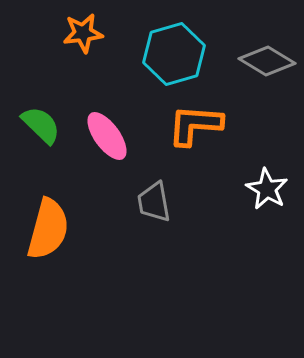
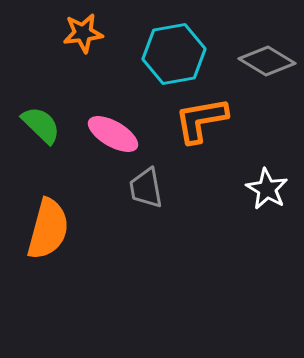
cyan hexagon: rotated 6 degrees clockwise
orange L-shape: moved 6 px right, 5 px up; rotated 14 degrees counterclockwise
pink ellipse: moved 6 px right, 2 px up; rotated 24 degrees counterclockwise
gray trapezoid: moved 8 px left, 14 px up
